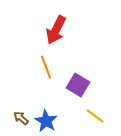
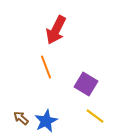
purple square: moved 8 px right, 1 px up
blue star: rotated 15 degrees clockwise
